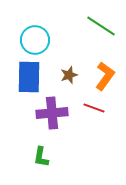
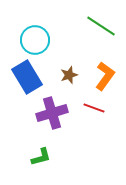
blue rectangle: moved 2 px left; rotated 32 degrees counterclockwise
purple cross: rotated 12 degrees counterclockwise
green L-shape: rotated 115 degrees counterclockwise
